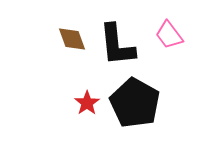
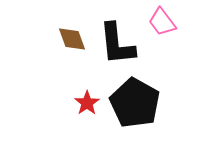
pink trapezoid: moved 7 px left, 13 px up
black L-shape: moved 1 px up
